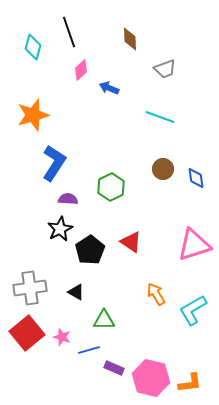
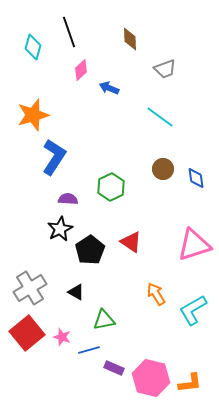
cyan line: rotated 16 degrees clockwise
blue L-shape: moved 6 px up
gray cross: rotated 24 degrees counterclockwise
green triangle: rotated 10 degrees counterclockwise
